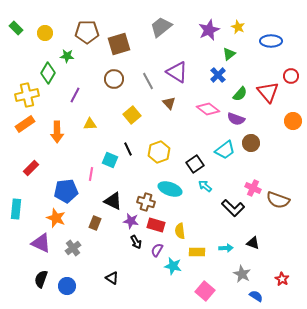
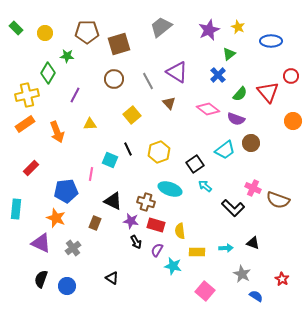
orange arrow at (57, 132): rotated 20 degrees counterclockwise
